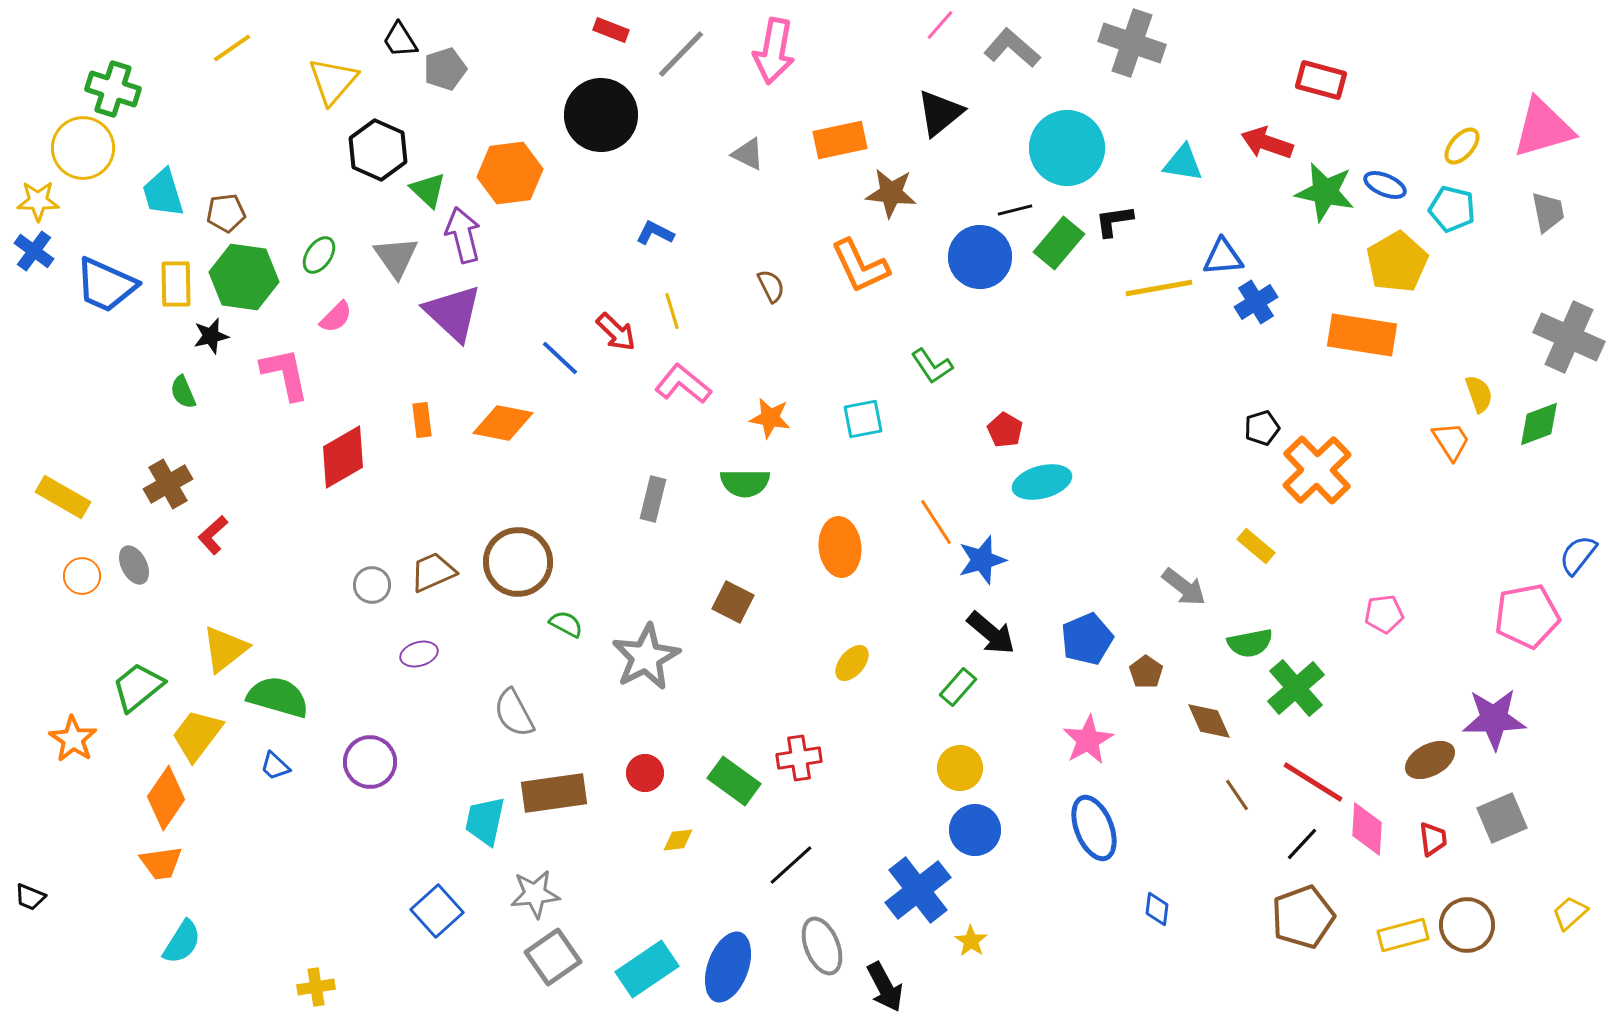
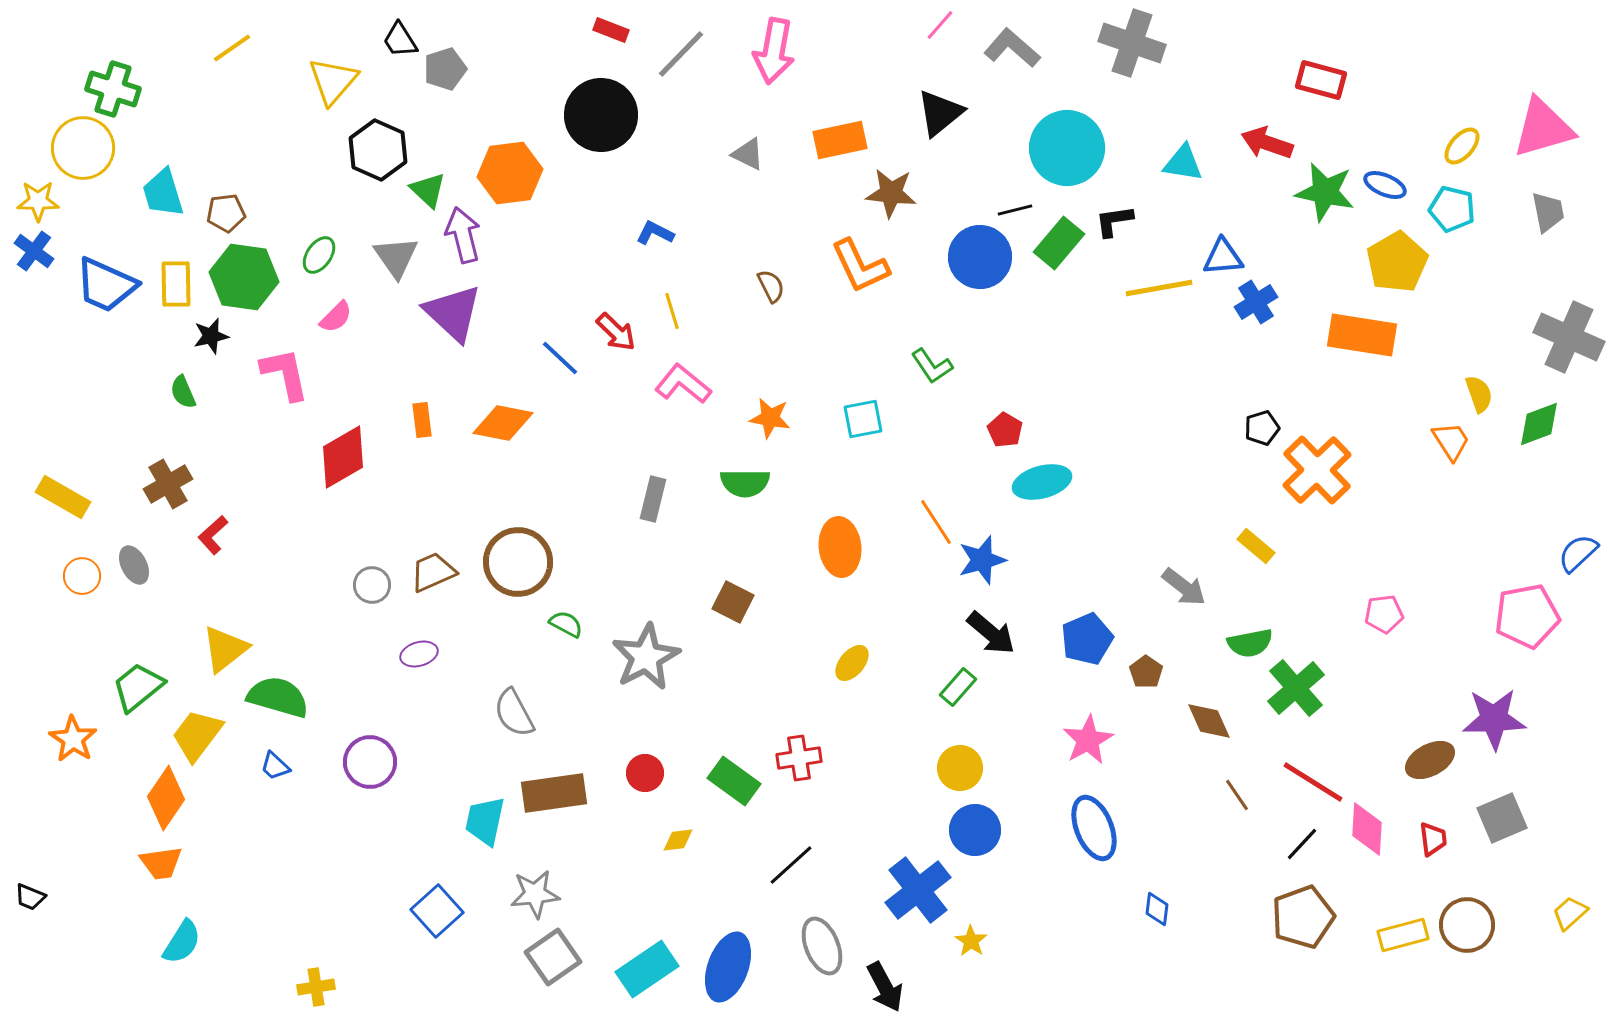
blue semicircle at (1578, 555): moved 2 px up; rotated 9 degrees clockwise
